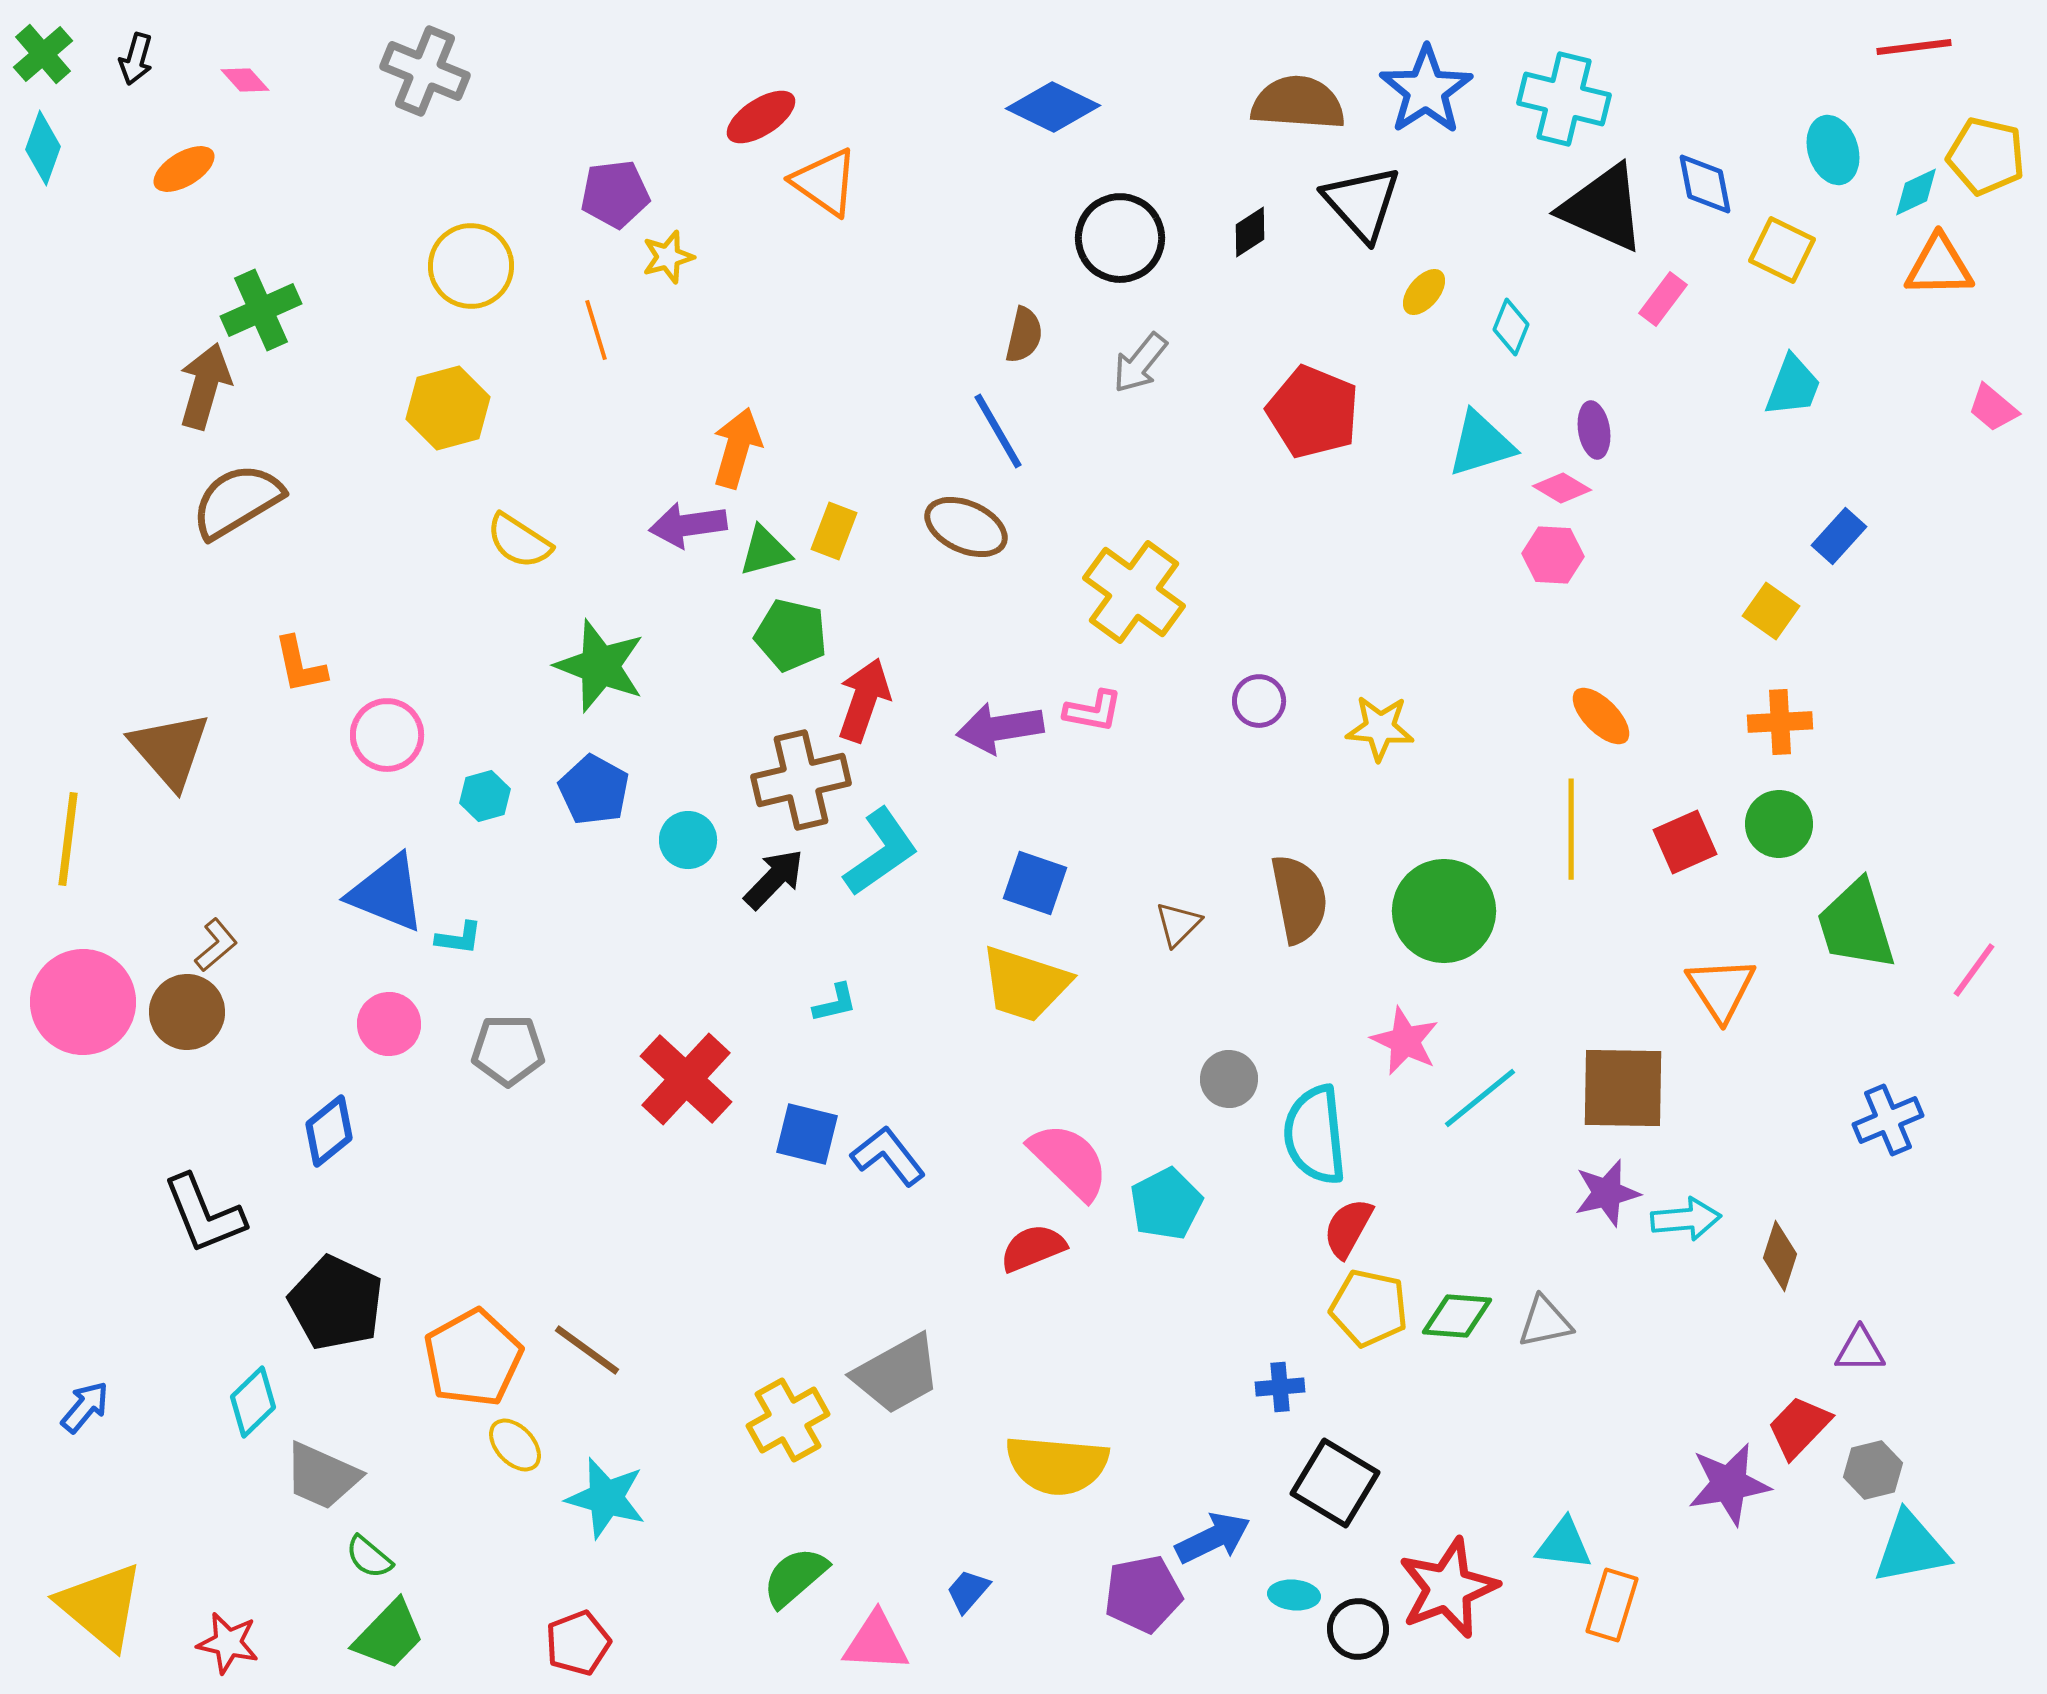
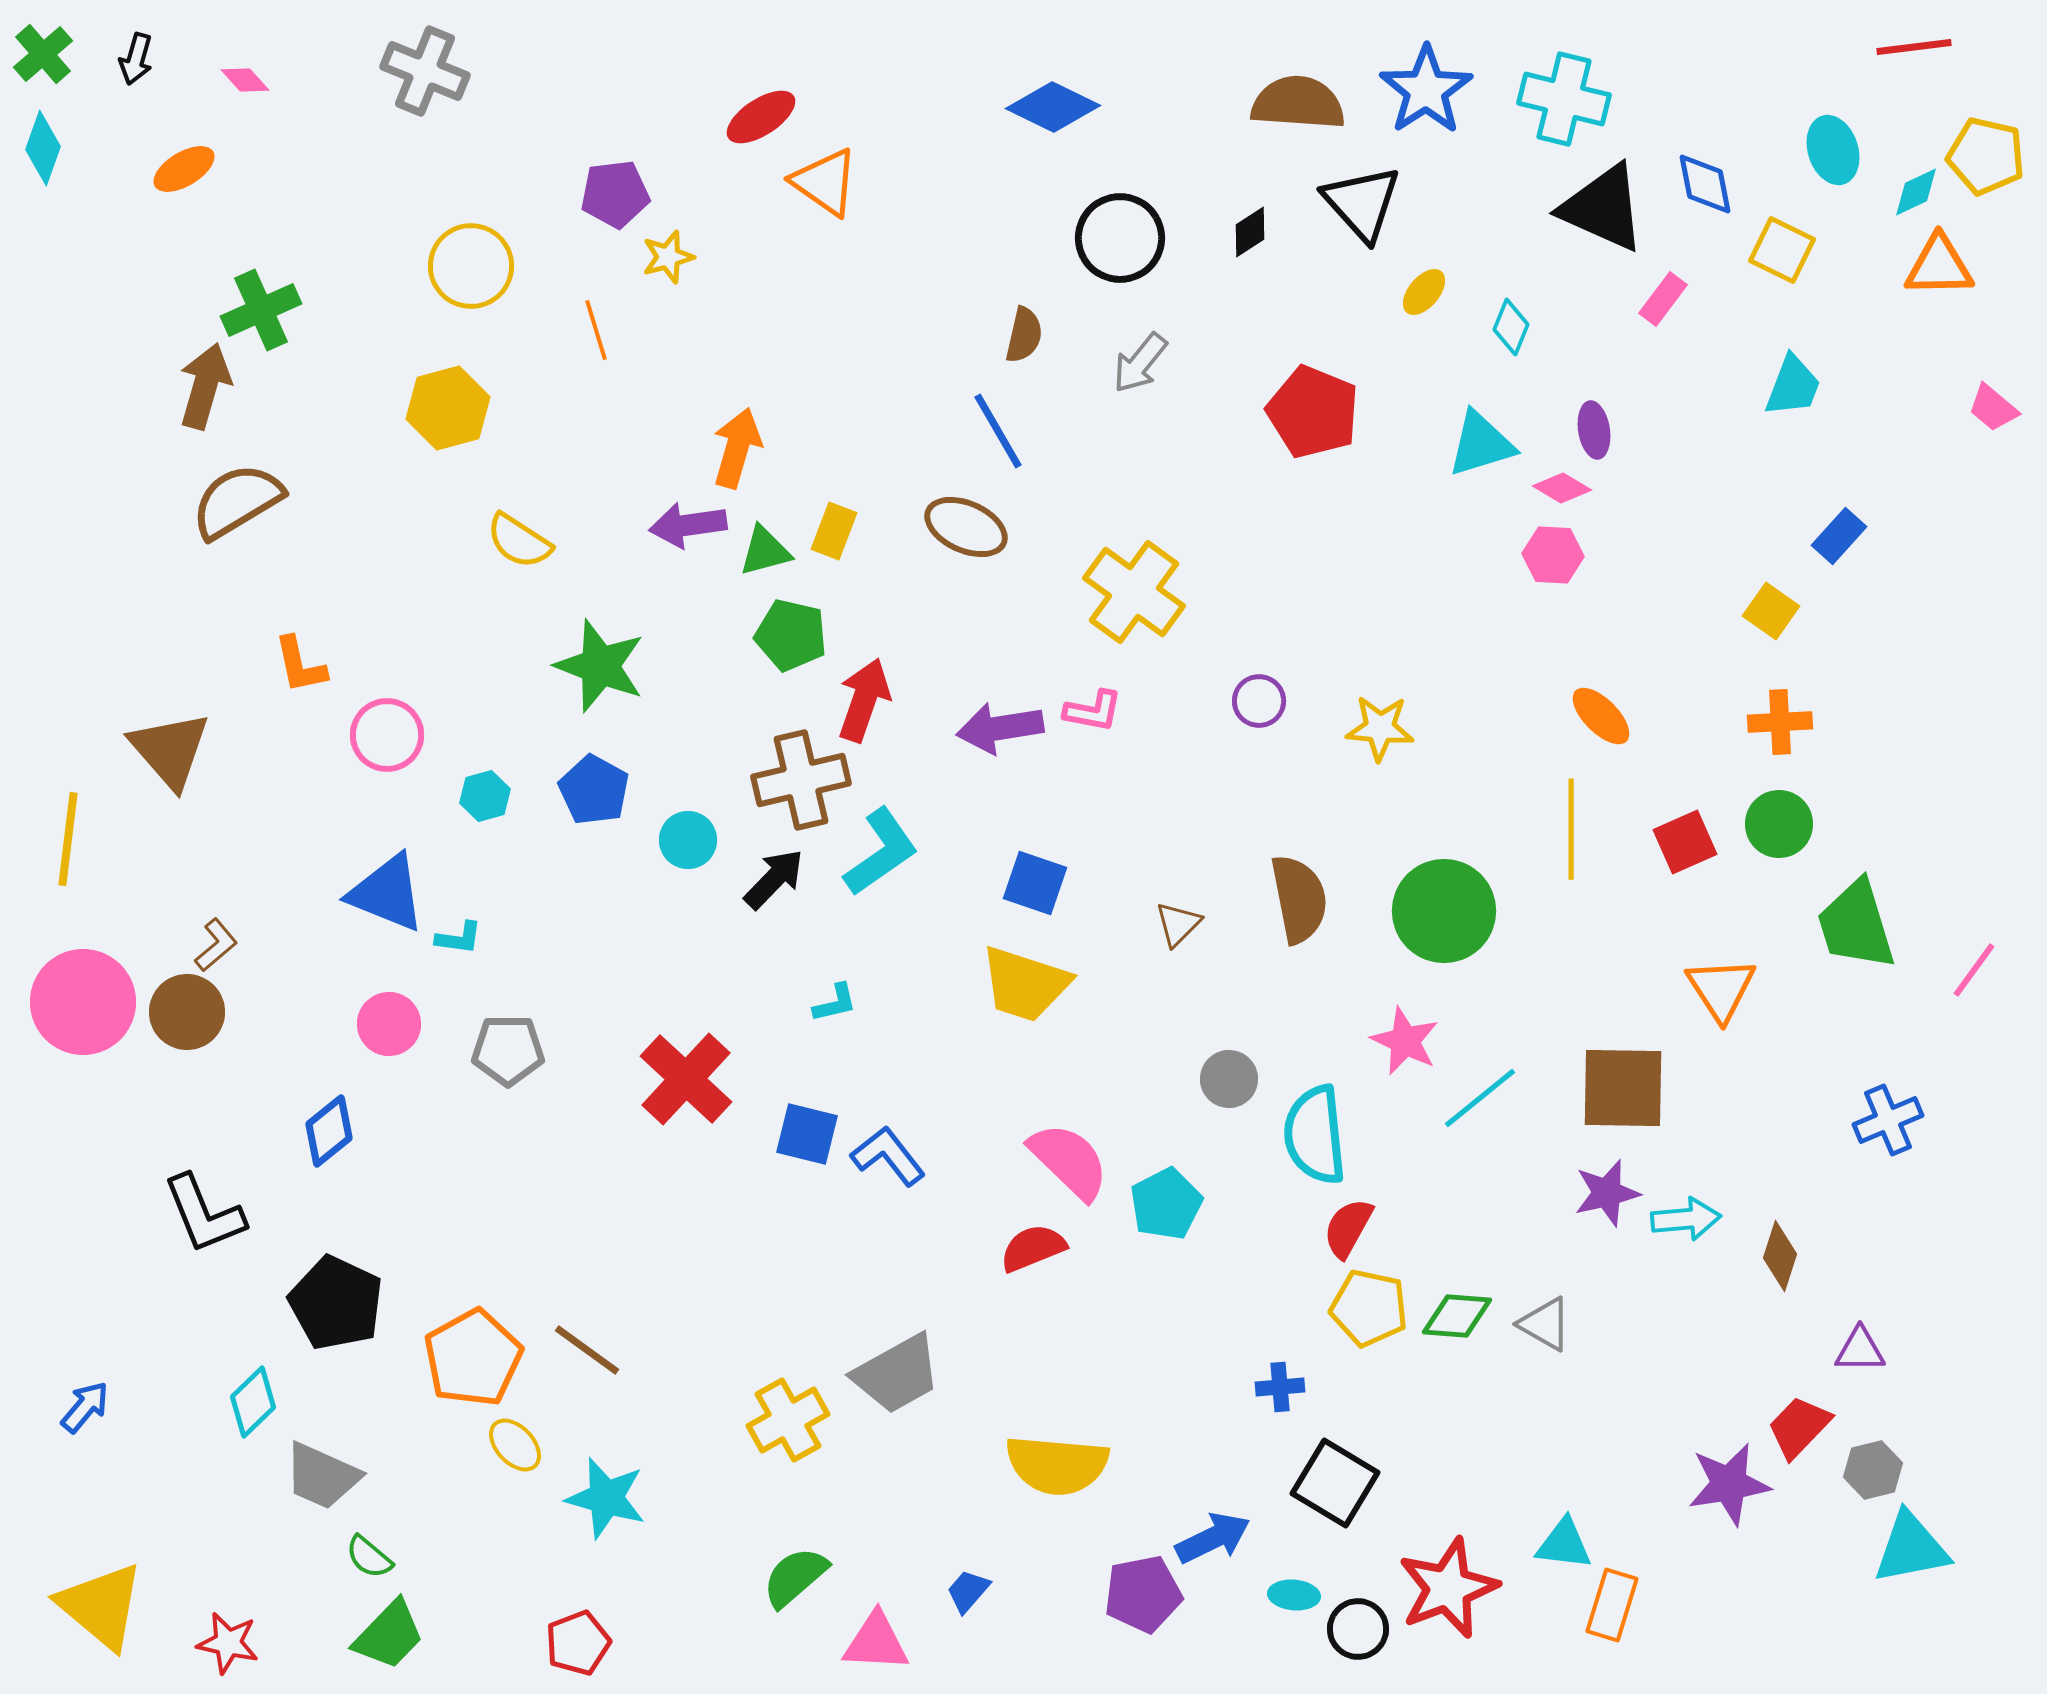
gray triangle at (1545, 1322): moved 2 px down; rotated 42 degrees clockwise
